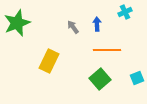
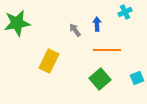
green star: rotated 12 degrees clockwise
gray arrow: moved 2 px right, 3 px down
